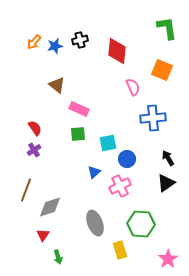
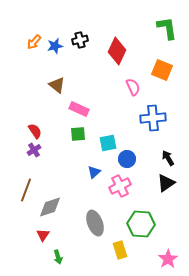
red diamond: rotated 20 degrees clockwise
red semicircle: moved 3 px down
